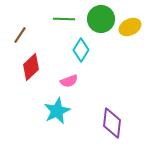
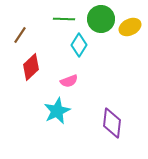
cyan diamond: moved 2 px left, 5 px up
